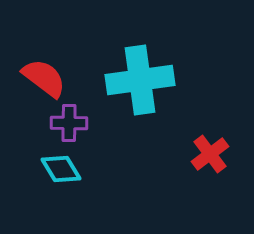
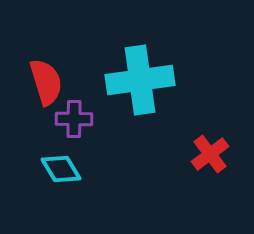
red semicircle: moved 2 px right, 4 px down; rotated 36 degrees clockwise
purple cross: moved 5 px right, 4 px up
